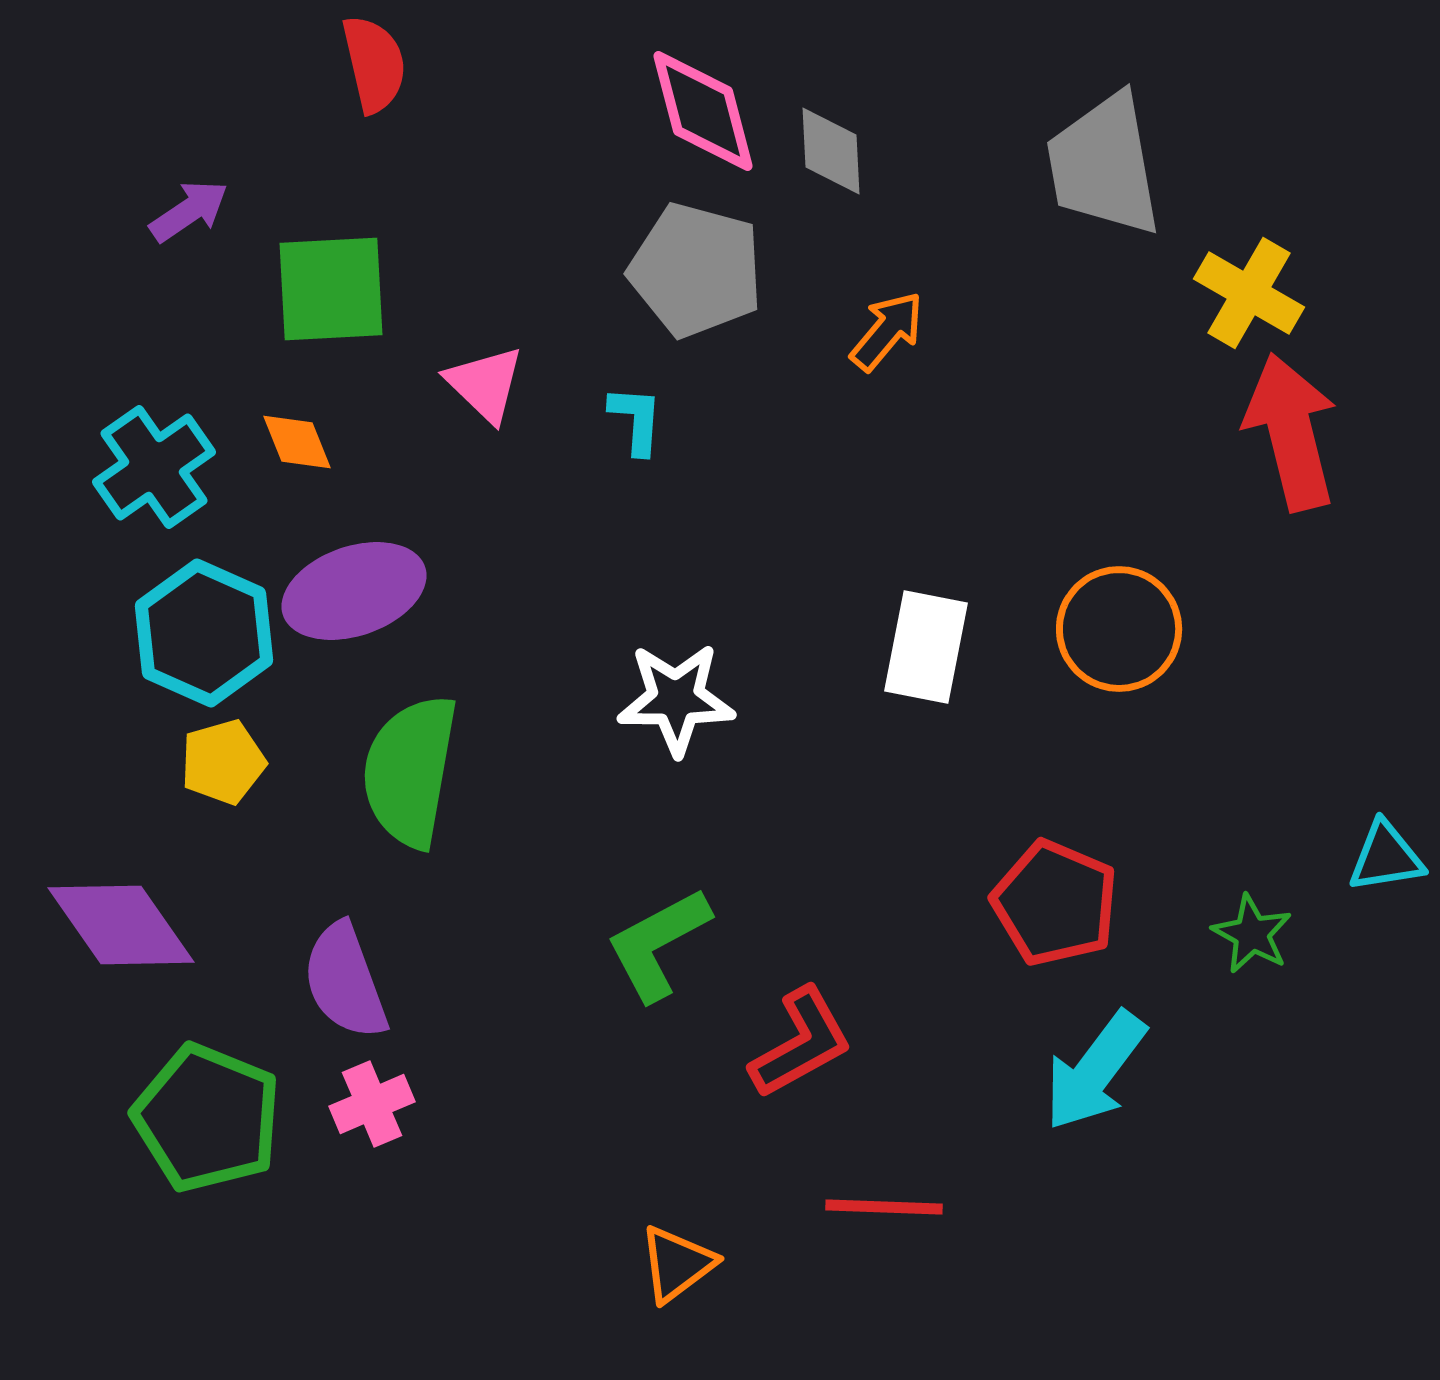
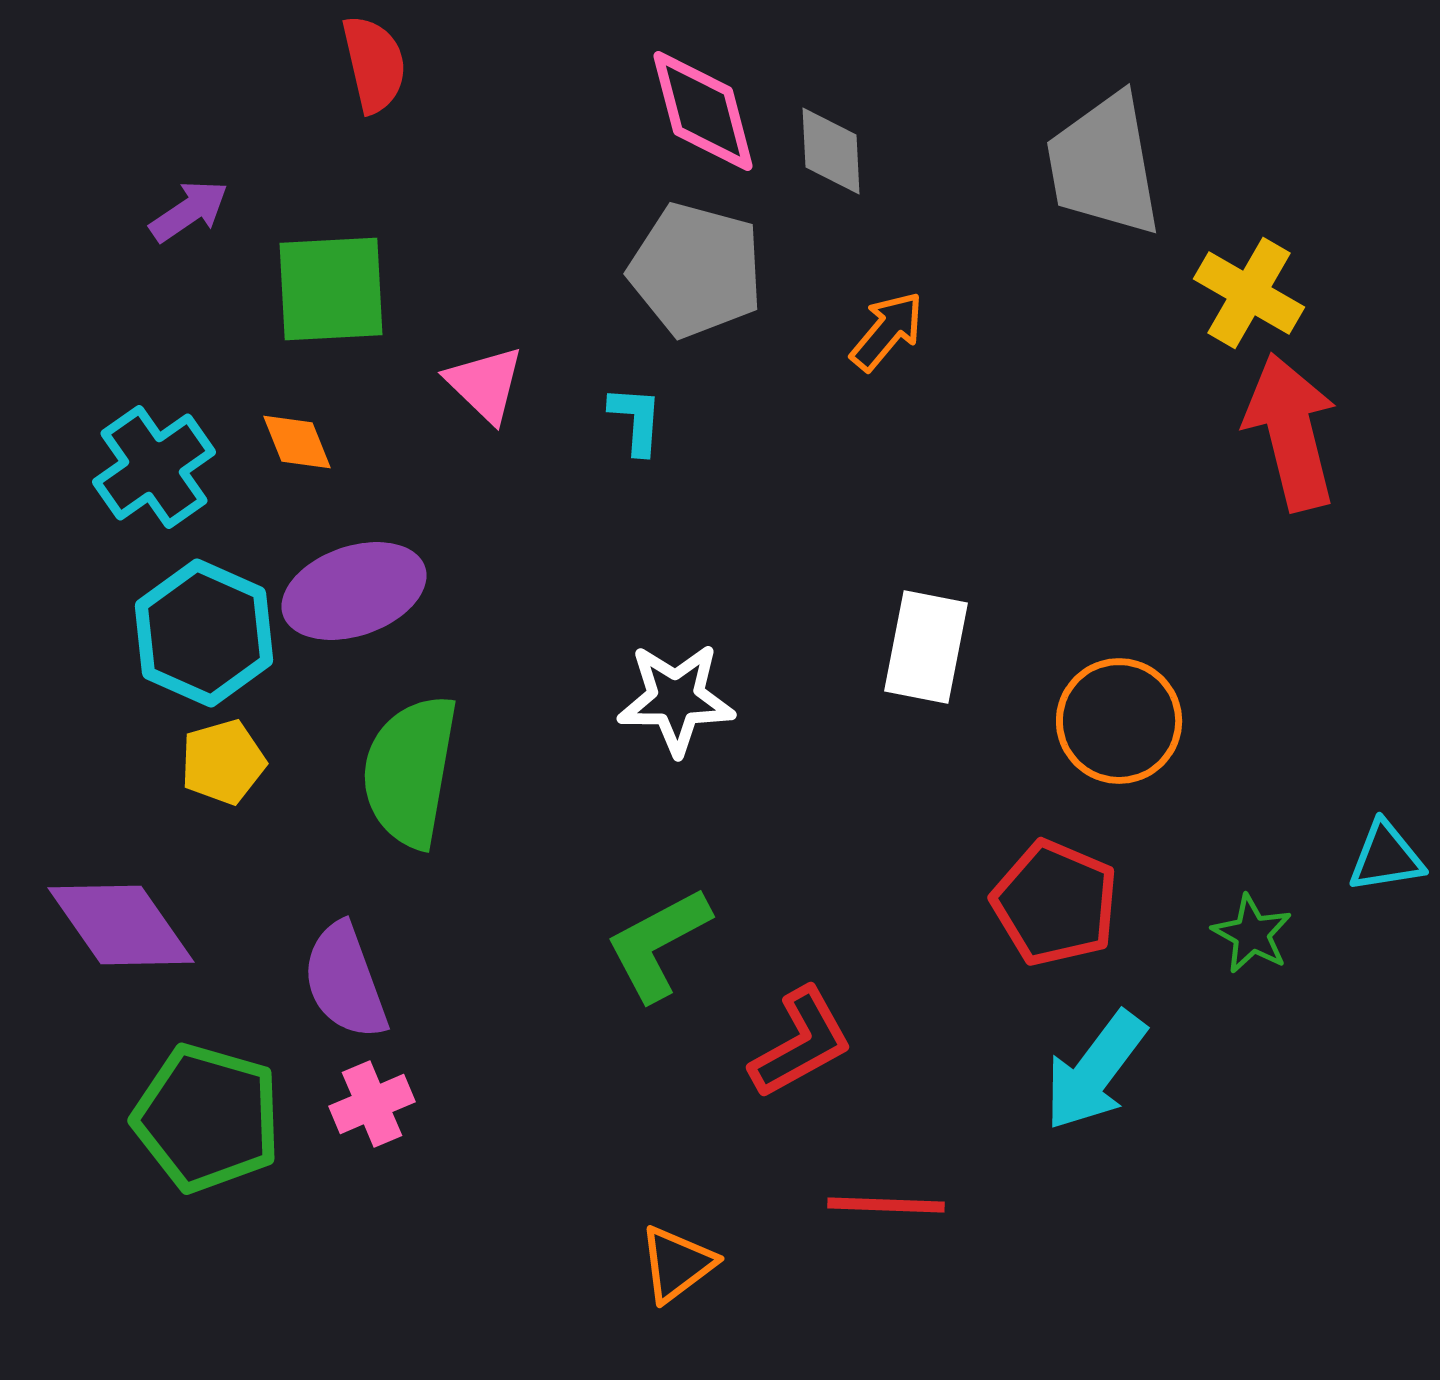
orange circle: moved 92 px down
green pentagon: rotated 6 degrees counterclockwise
red line: moved 2 px right, 2 px up
